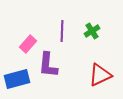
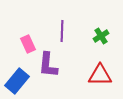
green cross: moved 9 px right, 5 px down
pink rectangle: rotated 66 degrees counterclockwise
red triangle: rotated 25 degrees clockwise
blue rectangle: moved 2 px down; rotated 35 degrees counterclockwise
